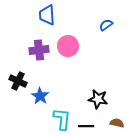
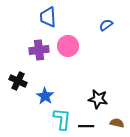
blue trapezoid: moved 1 px right, 2 px down
blue star: moved 5 px right
